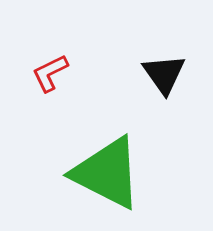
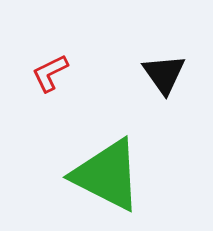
green triangle: moved 2 px down
